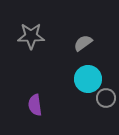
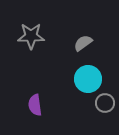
gray circle: moved 1 px left, 5 px down
